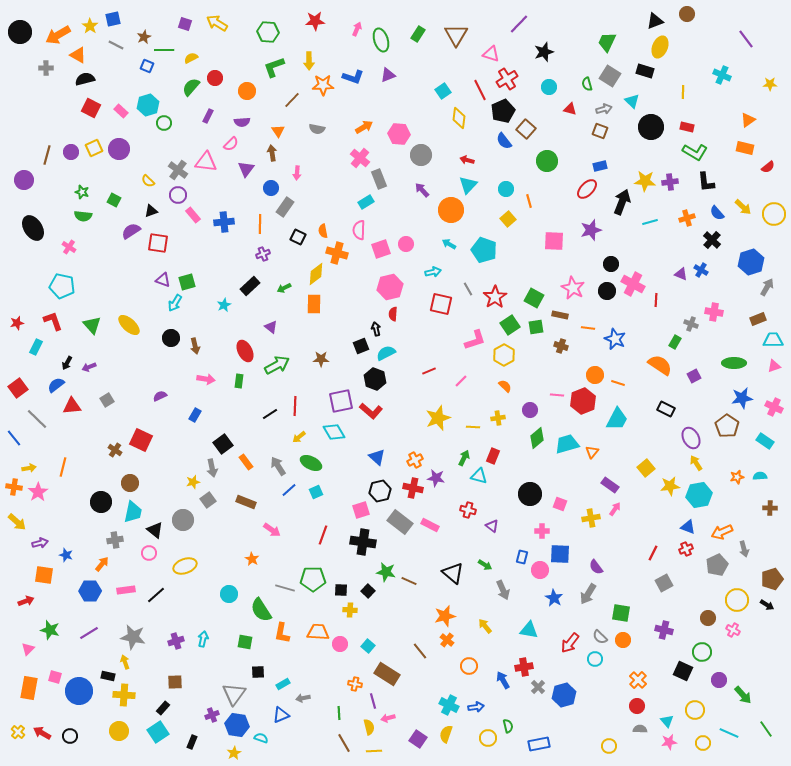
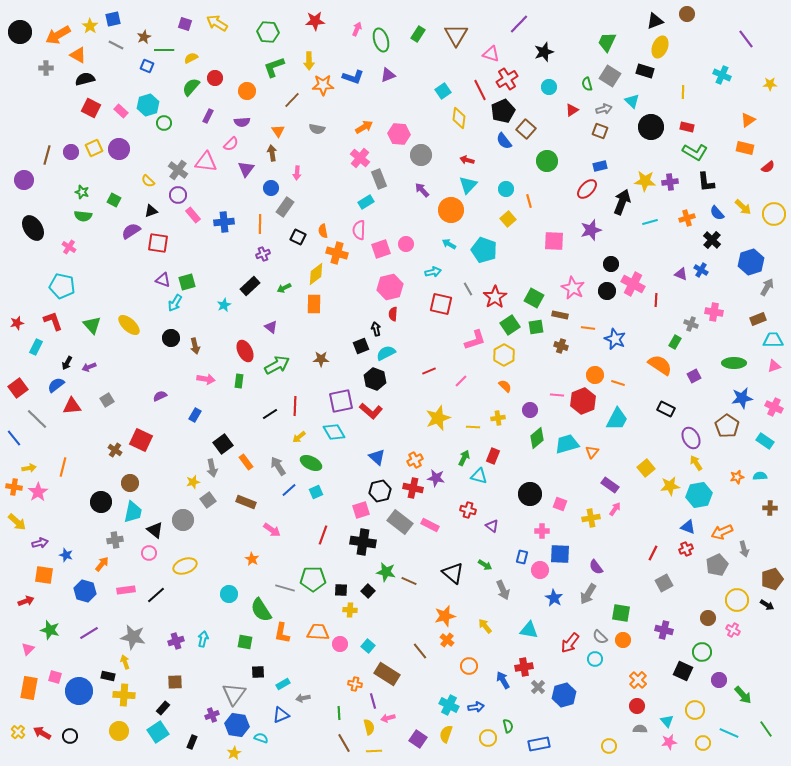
red triangle at (570, 109): moved 2 px right, 1 px down; rotated 48 degrees counterclockwise
blue hexagon at (90, 591): moved 5 px left; rotated 15 degrees clockwise
